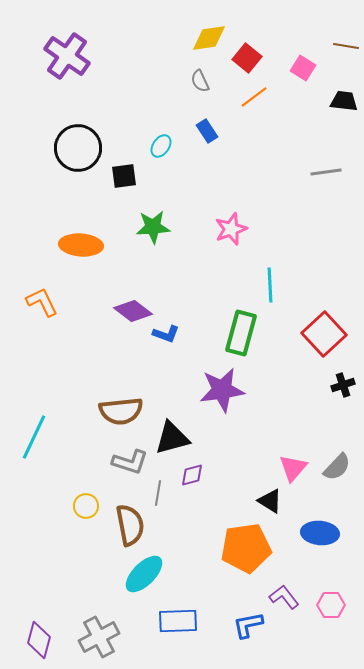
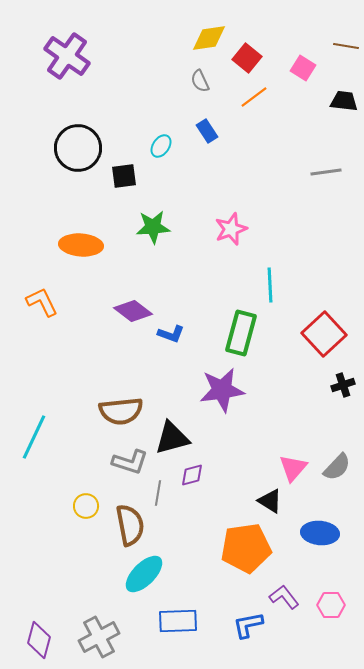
blue L-shape at (166, 334): moved 5 px right
